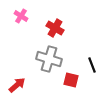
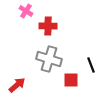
pink cross: moved 5 px right, 5 px up
red cross: moved 7 px left, 2 px up; rotated 30 degrees counterclockwise
black line: moved 1 px left
red square: rotated 14 degrees counterclockwise
